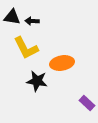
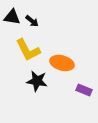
black arrow: rotated 144 degrees counterclockwise
yellow L-shape: moved 2 px right, 2 px down
orange ellipse: rotated 25 degrees clockwise
purple rectangle: moved 3 px left, 13 px up; rotated 21 degrees counterclockwise
